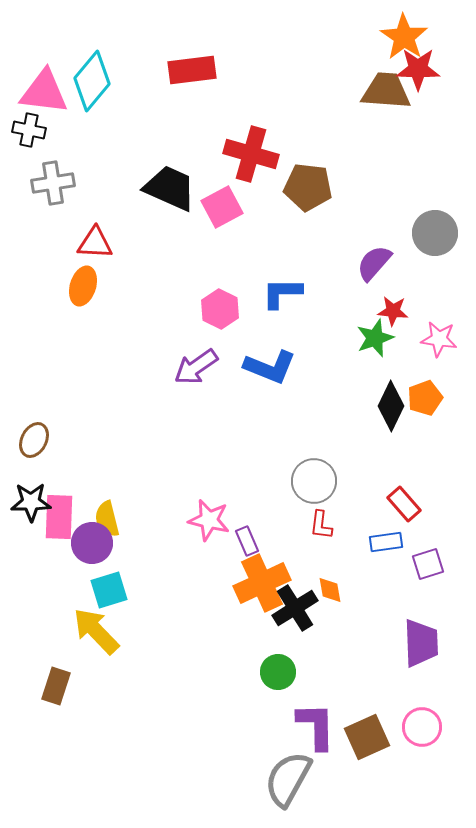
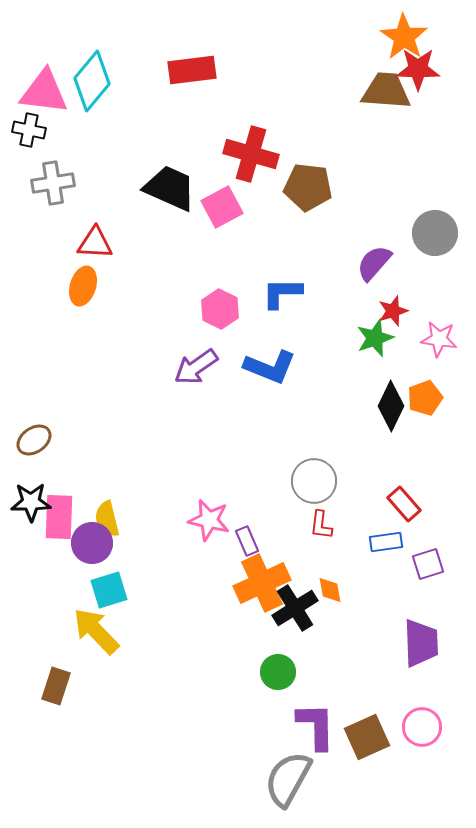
red star at (393, 311): rotated 24 degrees counterclockwise
brown ellipse at (34, 440): rotated 28 degrees clockwise
